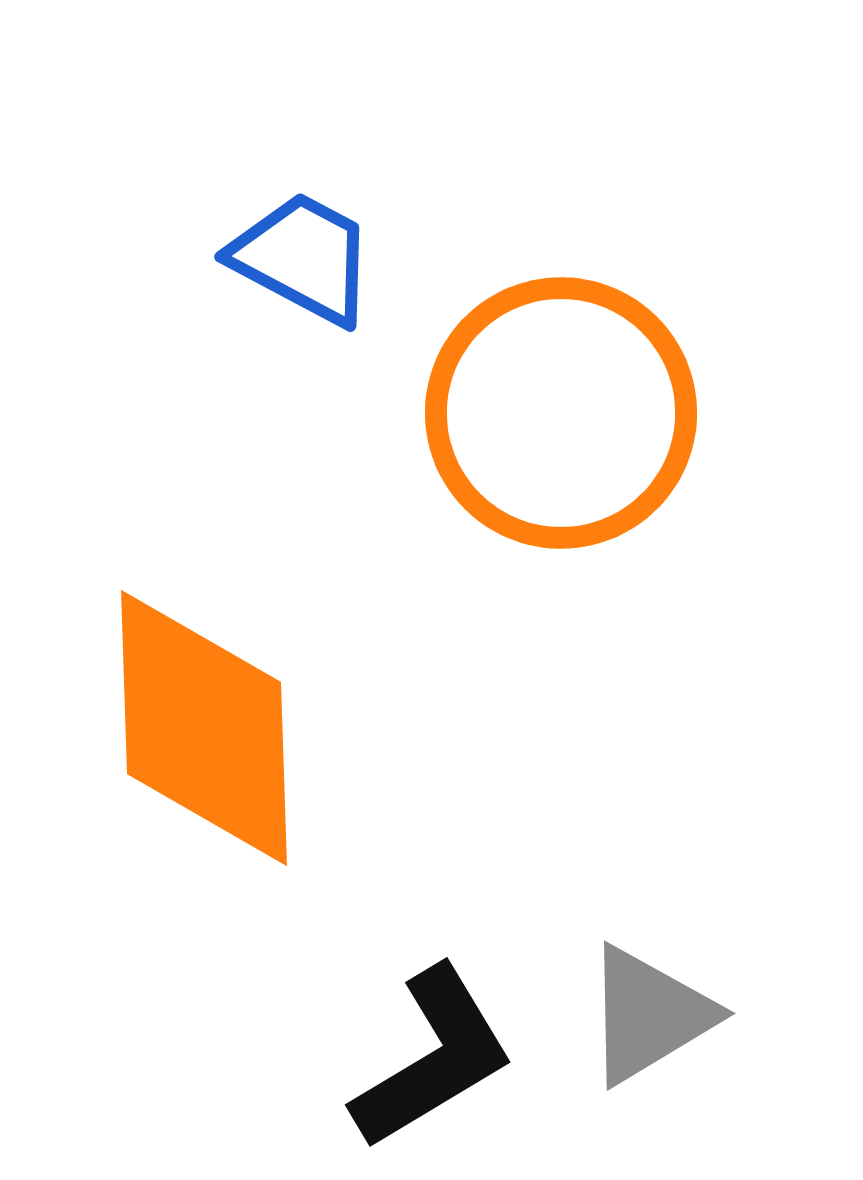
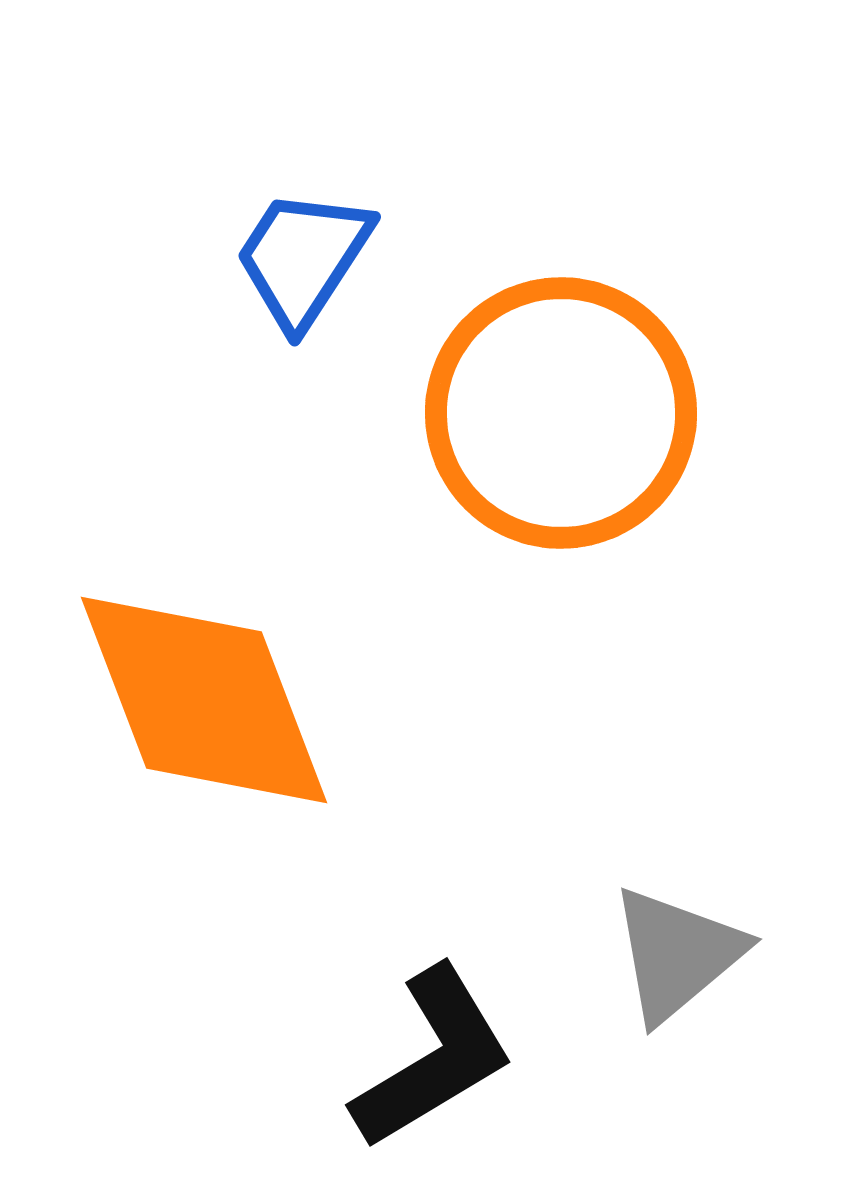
blue trapezoid: rotated 85 degrees counterclockwise
orange diamond: moved 28 px up; rotated 19 degrees counterclockwise
gray triangle: moved 28 px right, 61 px up; rotated 9 degrees counterclockwise
